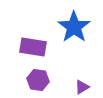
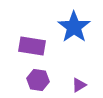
purple rectangle: moved 1 px left, 1 px up
purple triangle: moved 3 px left, 2 px up
